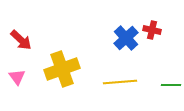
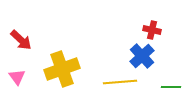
blue cross: moved 16 px right, 18 px down
green line: moved 2 px down
